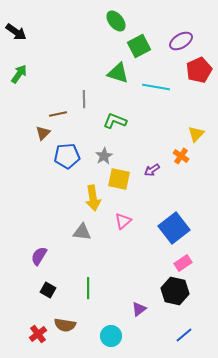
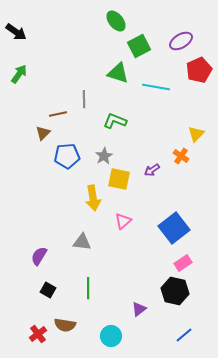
gray triangle: moved 10 px down
